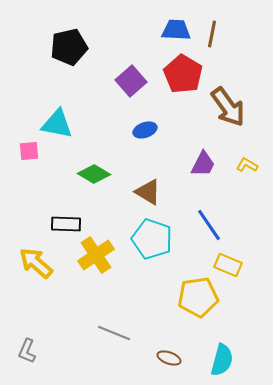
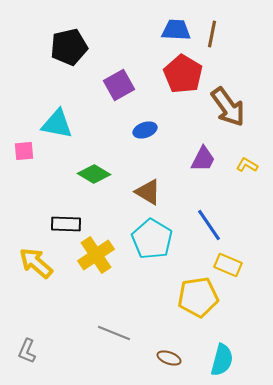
purple square: moved 12 px left, 4 px down; rotated 12 degrees clockwise
pink square: moved 5 px left
purple trapezoid: moved 5 px up
cyan pentagon: rotated 12 degrees clockwise
